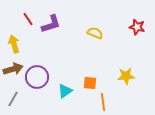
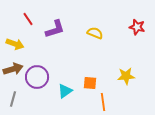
purple L-shape: moved 4 px right, 5 px down
yellow arrow: moved 1 px right; rotated 126 degrees clockwise
gray line: rotated 14 degrees counterclockwise
